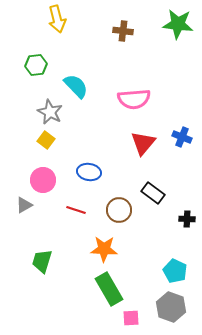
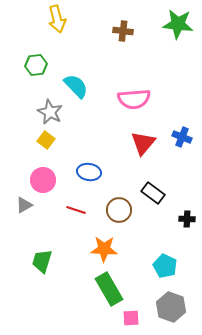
cyan pentagon: moved 10 px left, 5 px up
